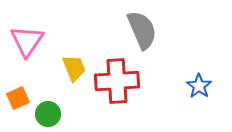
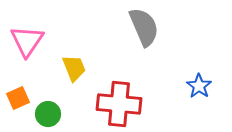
gray semicircle: moved 2 px right, 3 px up
red cross: moved 2 px right, 23 px down; rotated 9 degrees clockwise
